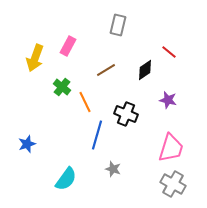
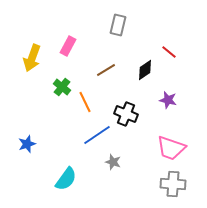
yellow arrow: moved 3 px left
blue line: rotated 40 degrees clockwise
pink trapezoid: rotated 92 degrees clockwise
gray star: moved 7 px up
gray cross: rotated 25 degrees counterclockwise
